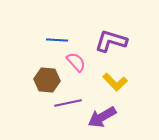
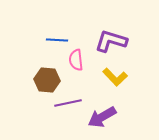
pink semicircle: moved 2 px up; rotated 145 degrees counterclockwise
yellow L-shape: moved 5 px up
